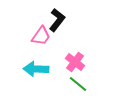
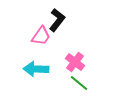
green line: moved 1 px right, 1 px up
